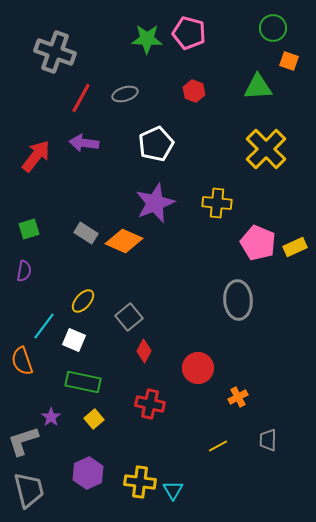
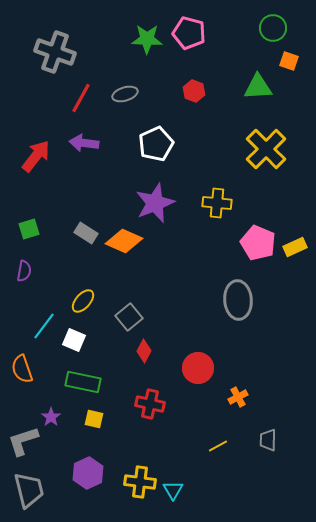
orange semicircle at (22, 361): moved 8 px down
yellow square at (94, 419): rotated 36 degrees counterclockwise
